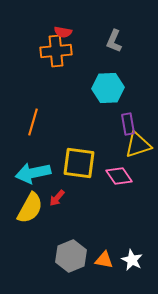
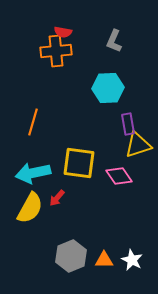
orange triangle: rotated 12 degrees counterclockwise
